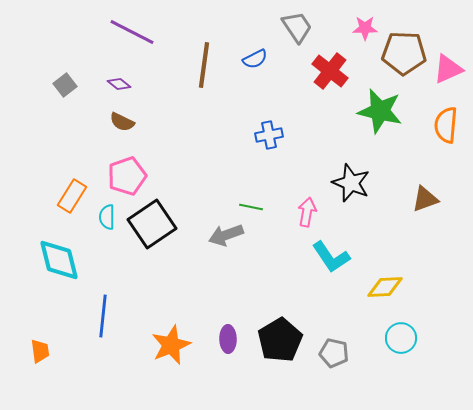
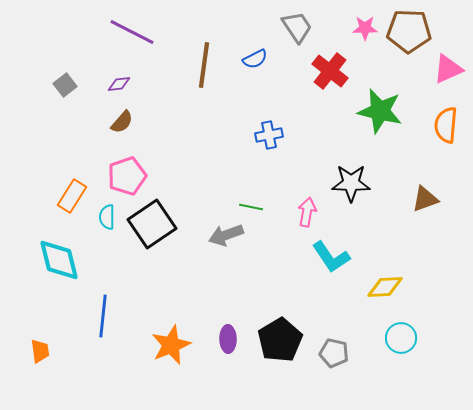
brown pentagon: moved 5 px right, 22 px up
purple diamond: rotated 45 degrees counterclockwise
brown semicircle: rotated 75 degrees counterclockwise
black star: rotated 21 degrees counterclockwise
